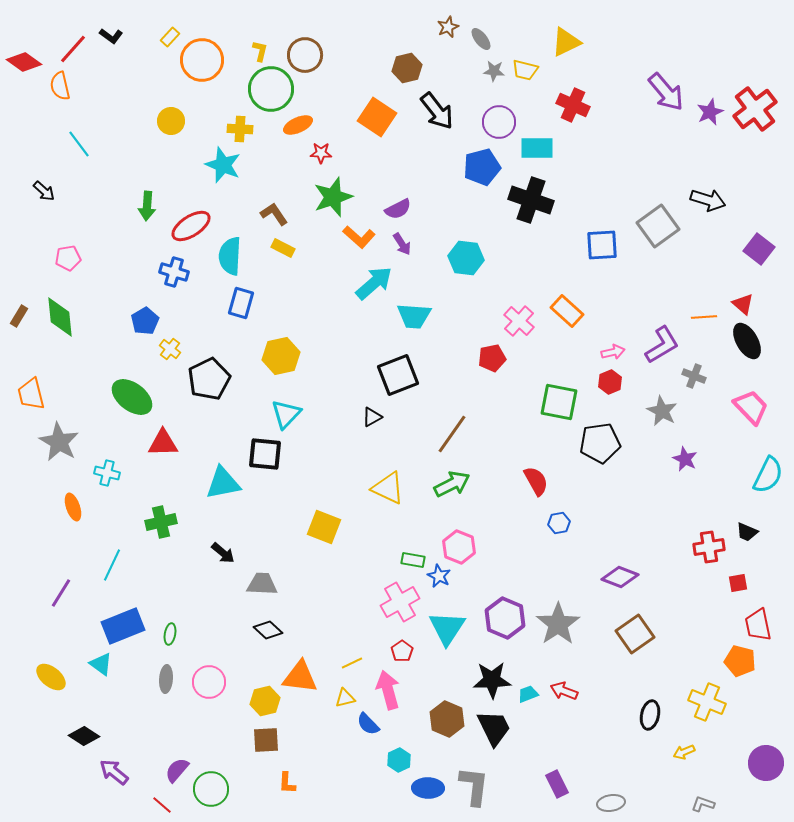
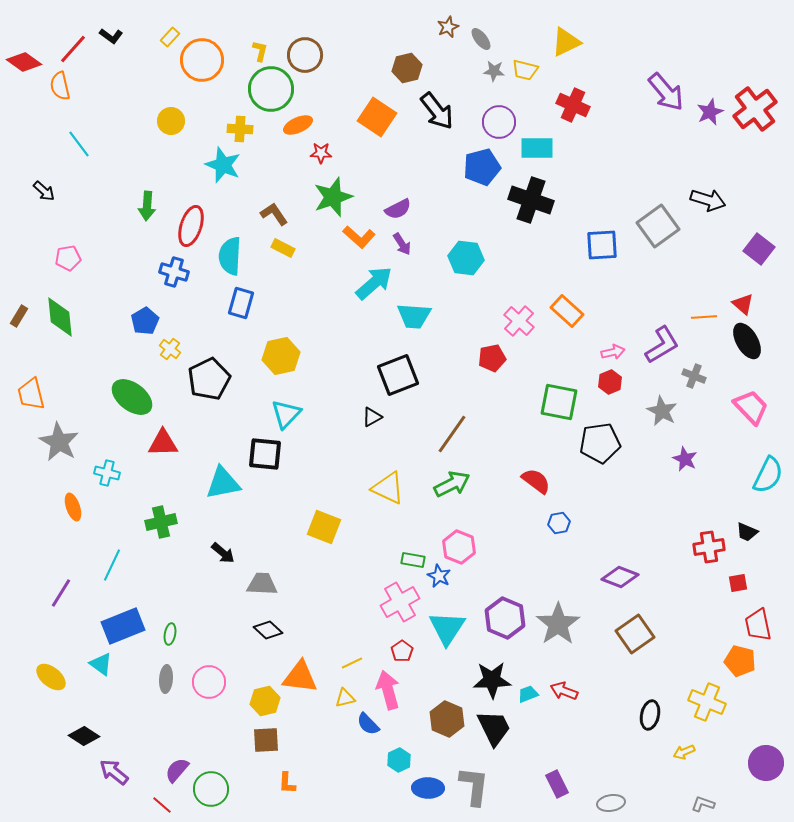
red ellipse at (191, 226): rotated 39 degrees counterclockwise
red semicircle at (536, 481): rotated 24 degrees counterclockwise
